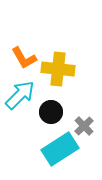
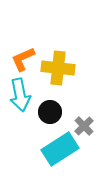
orange L-shape: moved 1 px left, 1 px down; rotated 96 degrees clockwise
yellow cross: moved 1 px up
cyan arrow: rotated 124 degrees clockwise
black circle: moved 1 px left
